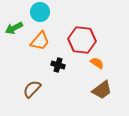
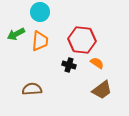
green arrow: moved 2 px right, 6 px down
orange trapezoid: rotated 35 degrees counterclockwise
black cross: moved 11 px right
brown semicircle: rotated 42 degrees clockwise
